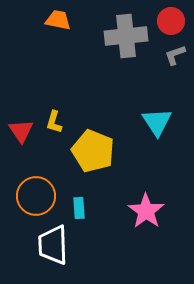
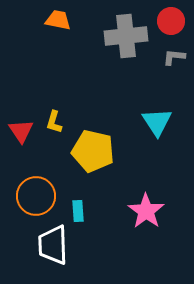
gray L-shape: moved 1 px left, 2 px down; rotated 25 degrees clockwise
yellow pentagon: rotated 9 degrees counterclockwise
cyan rectangle: moved 1 px left, 3 px down
